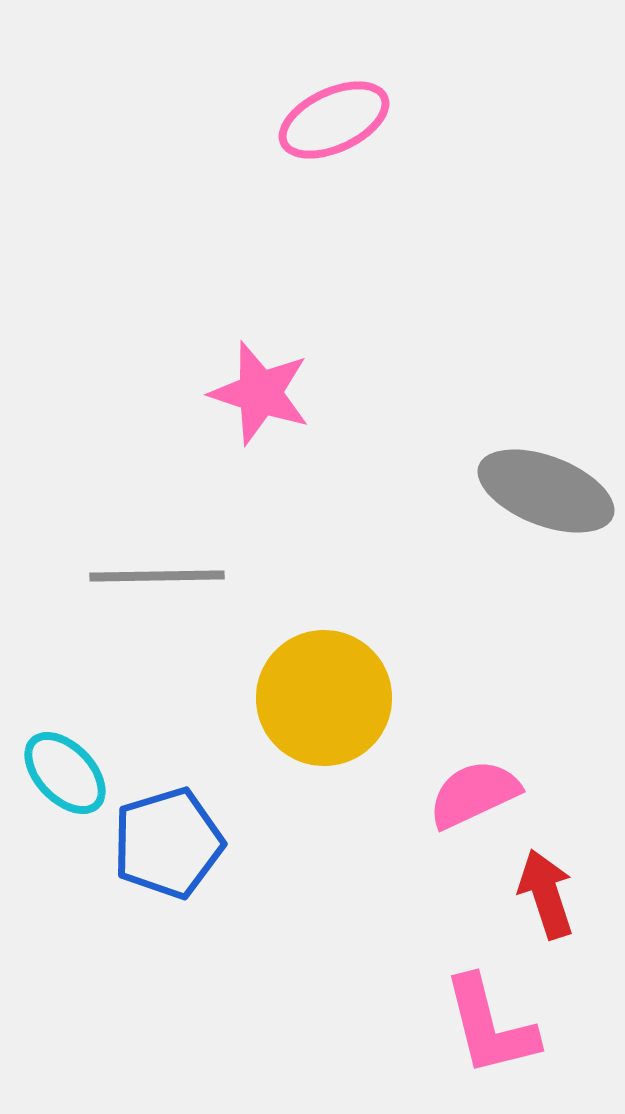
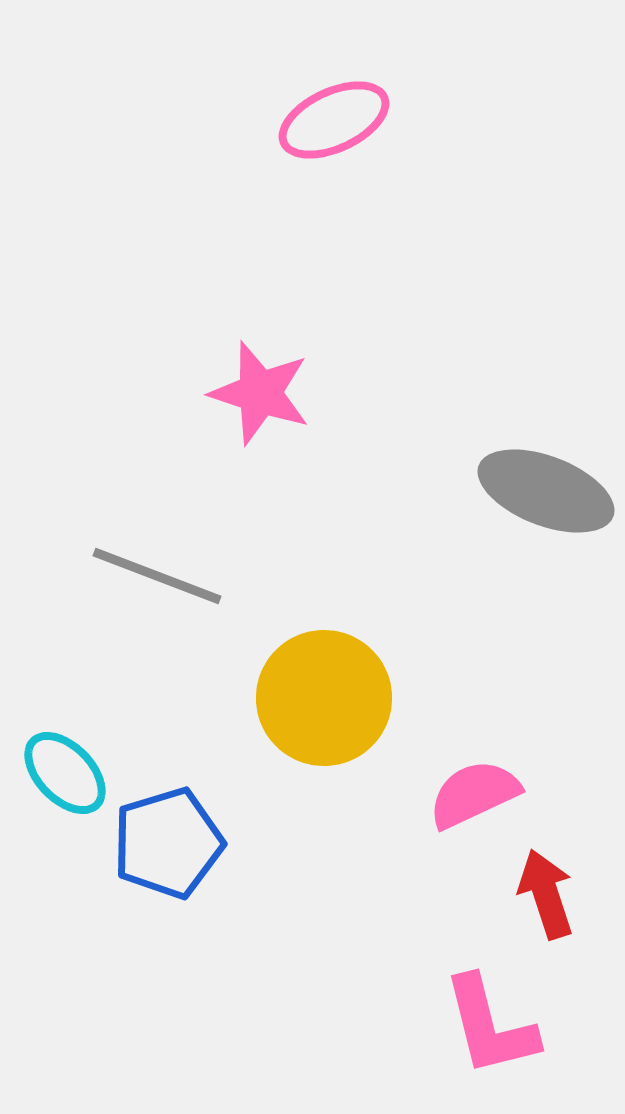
gray line: rotated 22 degrees clockwise
